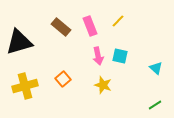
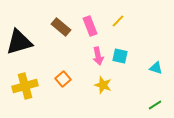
cyan triangle: rotated 24 degrees counterclockwise
